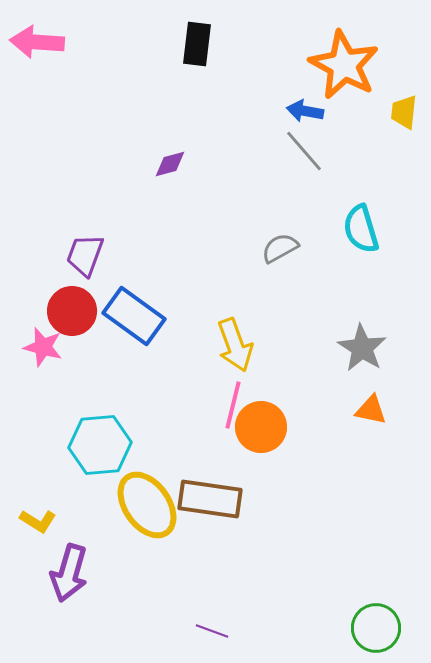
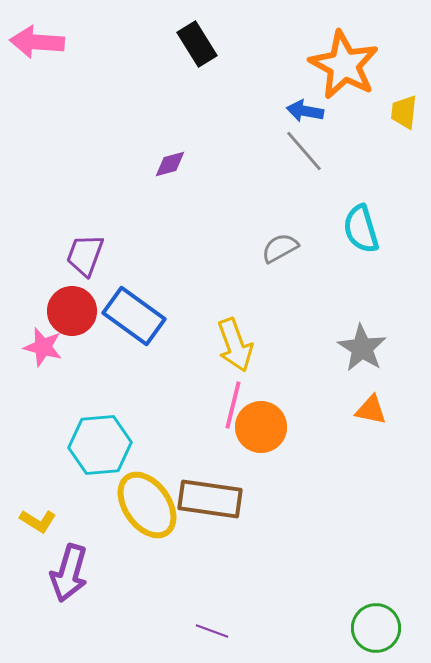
black rectangle: rotated 39 degrees counterclockwise
